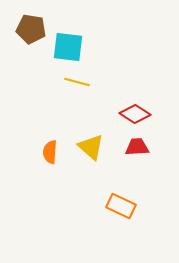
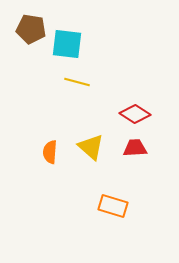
cyan square: moved 1 px left, 3 px up
red trapezoid: moved 2 px left, 1 px down
orange rectangle: moved 8 px left; rotated 8 degrees counterclockwise
